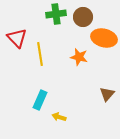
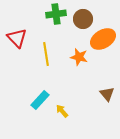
brown circle: moved 2 px down
orange ellipse: moved 1 px left, 1 px down; rotated 45 degrees counterclockwise
yellow line: moved 6 px right
brown triangle: rotated 21 degrees counterclockwise
cyan rectangle: rotated 18 degrees clockwise
yellow arrow: moved 3 px right, 6 px up; rotated 32 degrees clockwise
